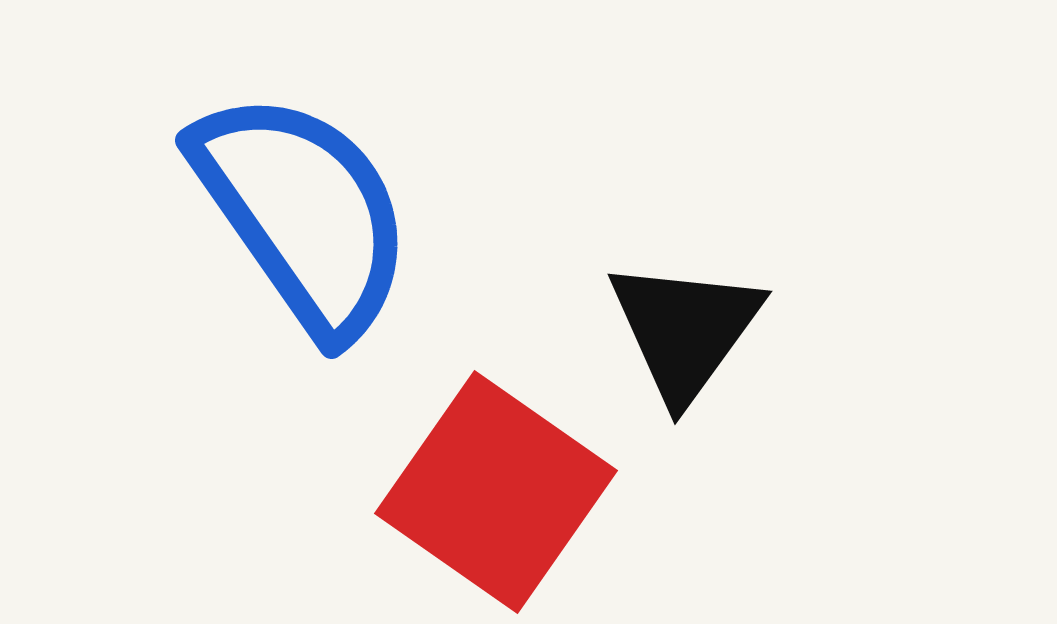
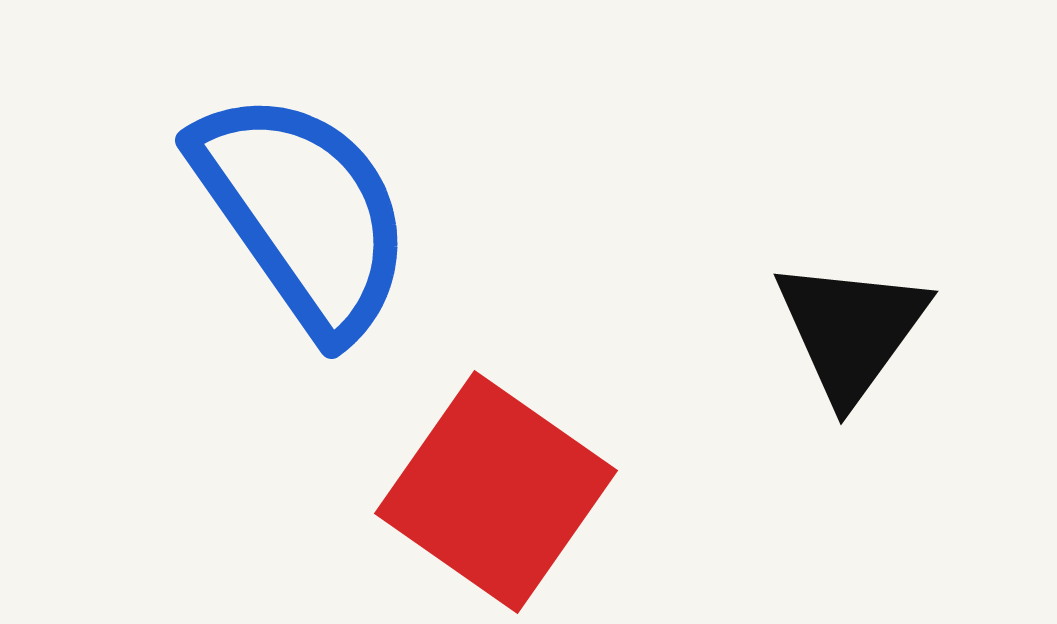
black triangle: moved 166 px right
